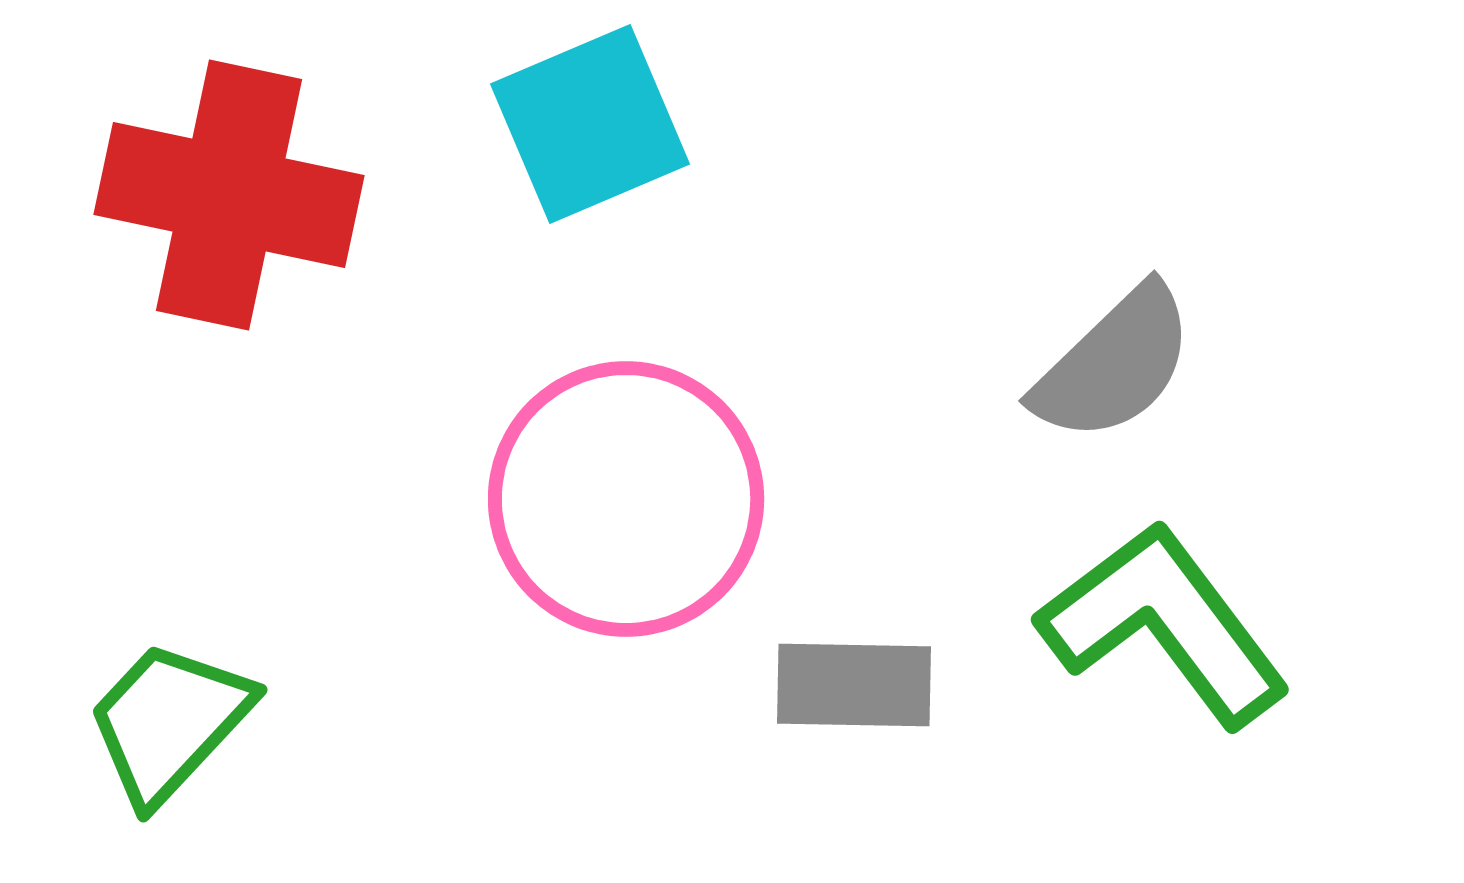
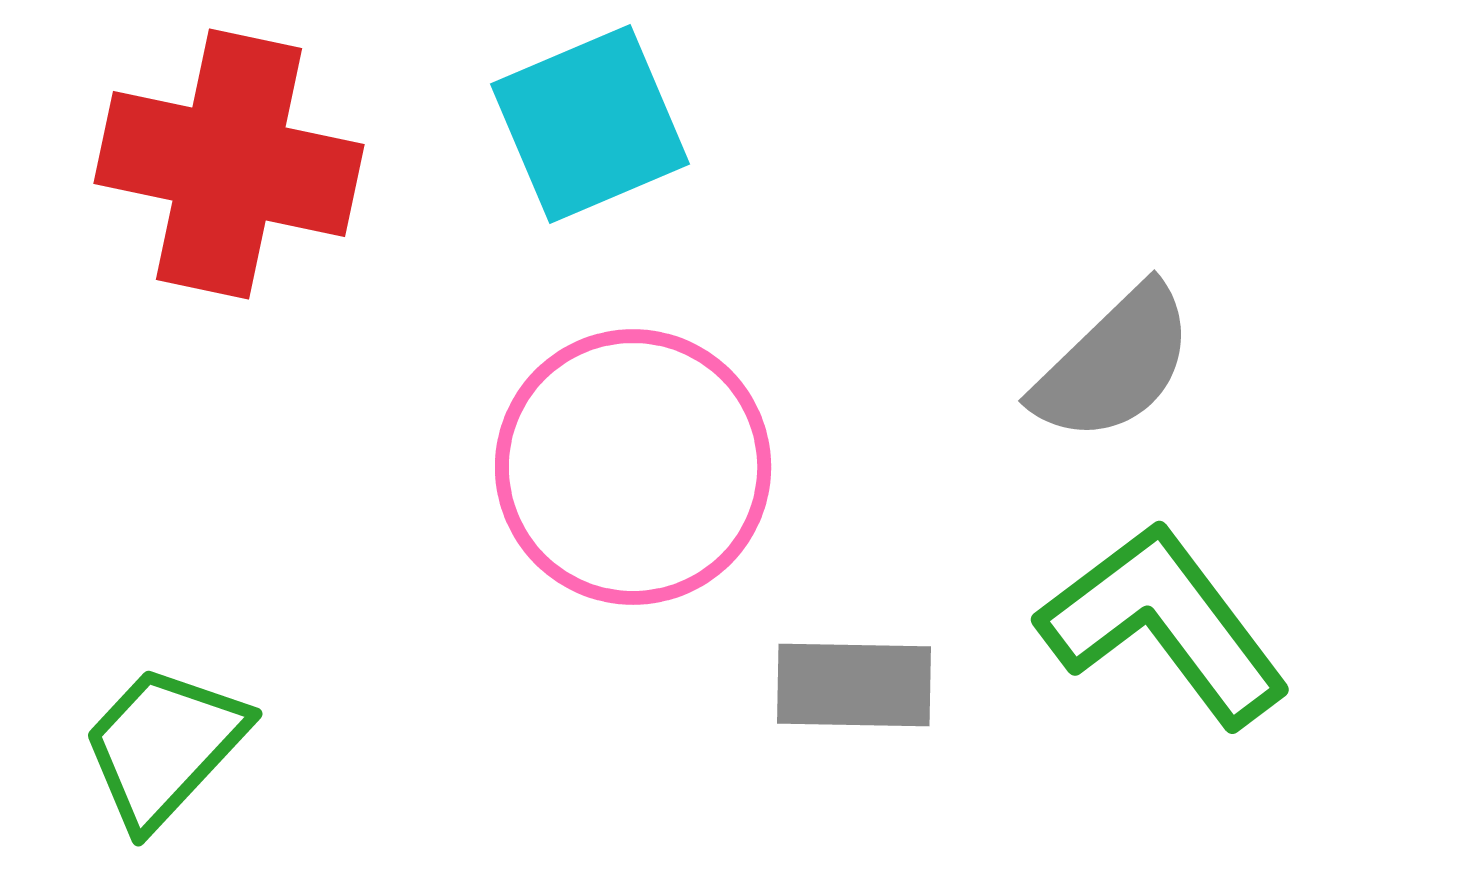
red cross: moved 31 px up
pink circle: moved 7 px right, 32 px up
green trapezoid: moved 5 px left, 24 px down
